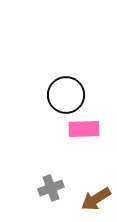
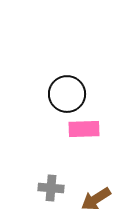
black circle: moved 1 px right, 1 px up
gray cross: rotated 25 degrees clockwise
